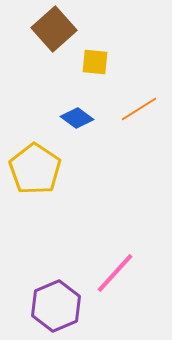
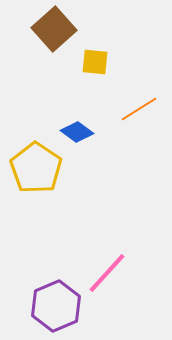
blue diamond: moved 14 px down
yellow pentagon: moved 1 px right, 1 px up
pink line: moved 8 px left
